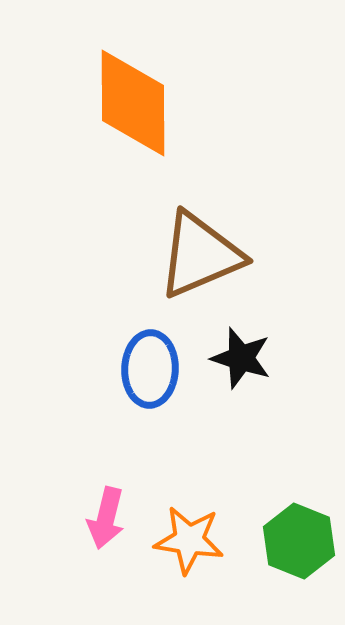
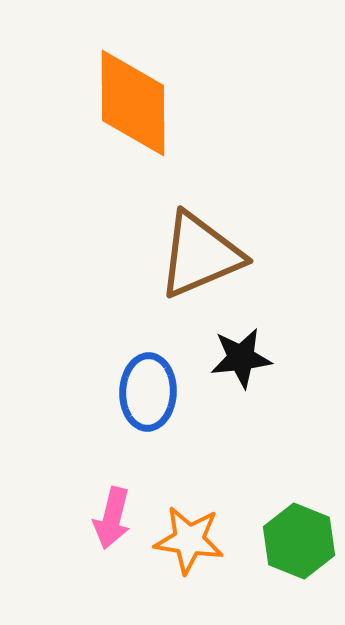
black star: rotated 24 degrees counterclockwise
blue ellipse: moved 2 px left, 23 px down
pink arrow: moved 6 px right
